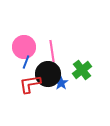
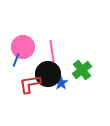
pink circle: moved 1 px left
blue line: moved 10 px left, 2 px up
